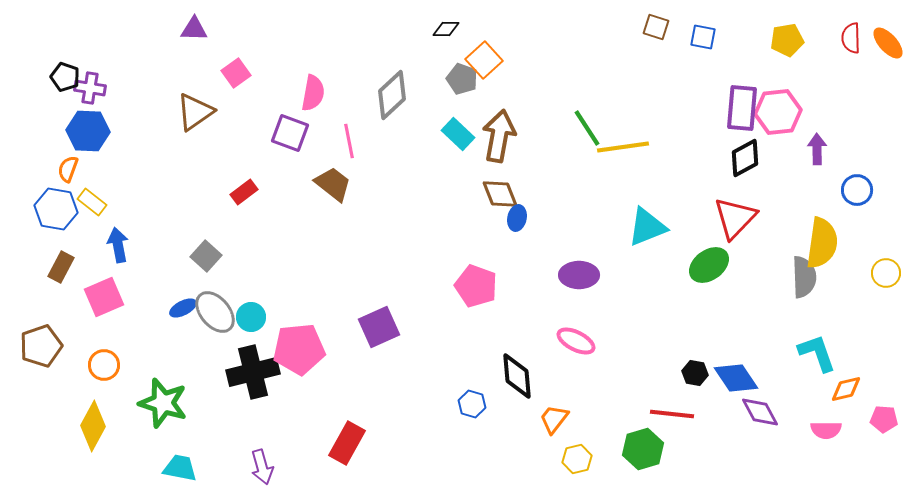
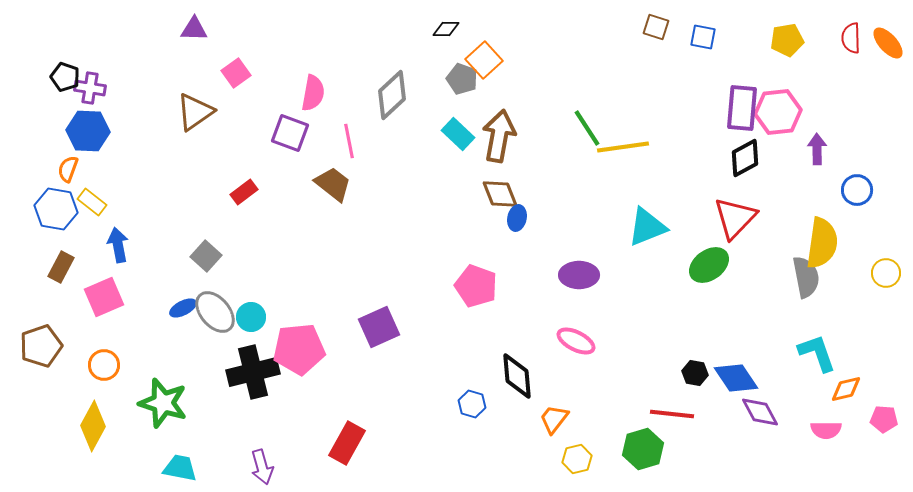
gray semicircle at (804, 277): moved 2 px right; rotated 9 degrees counterclockwise
